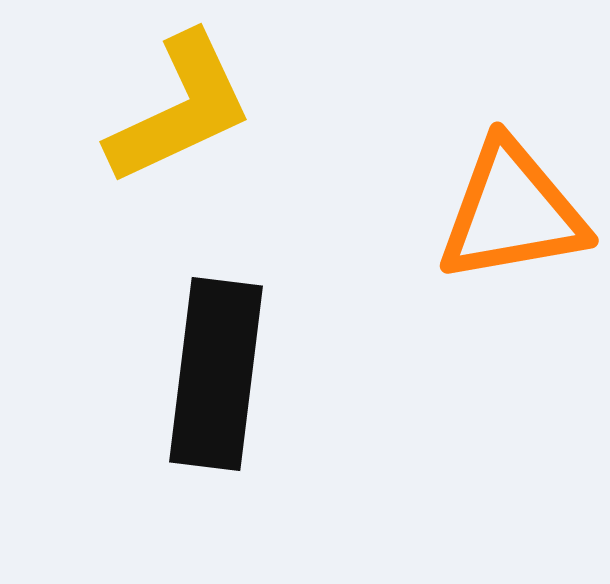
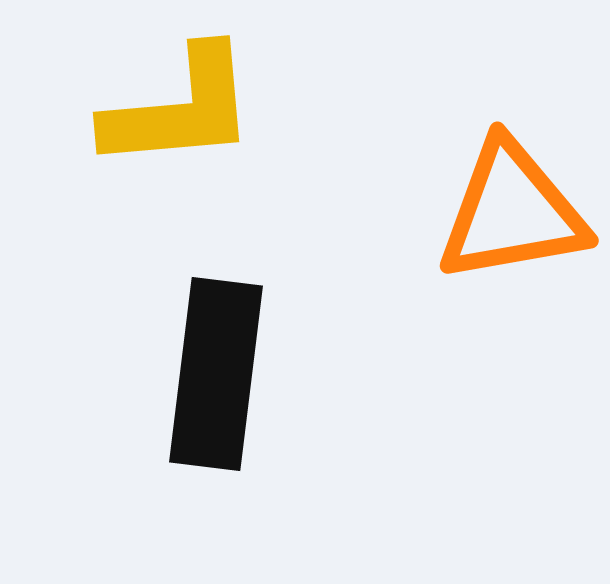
yellow L-shape: rotated 20 degrees clockwise
